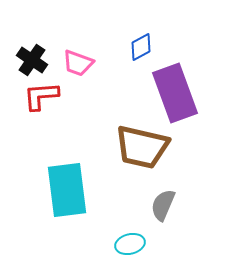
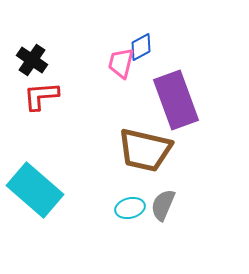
pink trapezoid: moved 43 px right; rotated 84 degrees clockwise
purple rectangle: moved 1 px right, 7 px down
brown trapezoid: moved 3 px right, 3 px down
cyan rectangle: moved 32 px left; rotated 42 degrees counterclockwise
cyan ellipse: moved 36 px up
